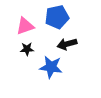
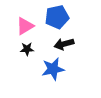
pink triangle: rotated 12 degrees counterclockwise
black arrow: moved 3 px left
blue star: moved 2 px right, 2 px down; rotated 20 degrees counterclockwise
